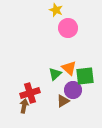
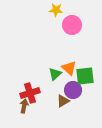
yellow star: rotated 16 degrees counterclockwise
pink circle: moved 4 px right, 3 px up
